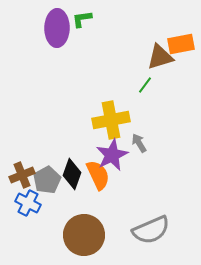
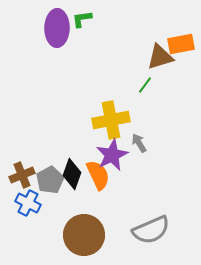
gray pentagon: moved 3 px right
